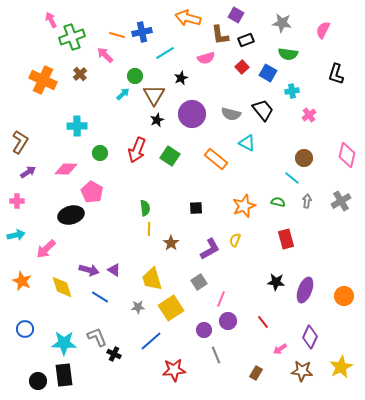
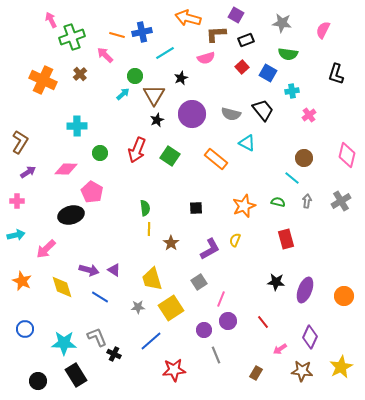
brown L-shape at (220, 35): moved 4 px left, 1 px up; rotated 95 degrees clockwise
black rectangle at (64, 375): moved 12 px right; rotated 25 degrees counterclockwise
